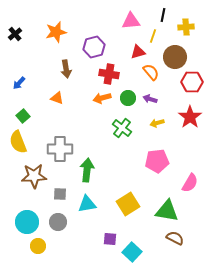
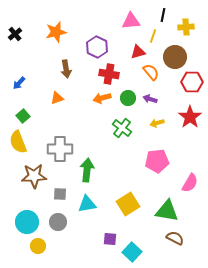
purple hexagon: moved 3 px right; rotated 20 degrees counterclockwise
orange triangle: rotated 40 degrees counterclockwise
